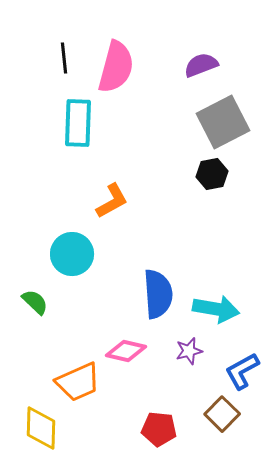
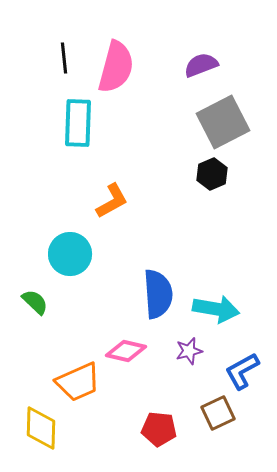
black hexagon: rotated 12 degrees counterclockwise
cyan circle: moved 2 px left
brown square: moved 4 px left, 1 px up; rotated 20 degrees clockwise
